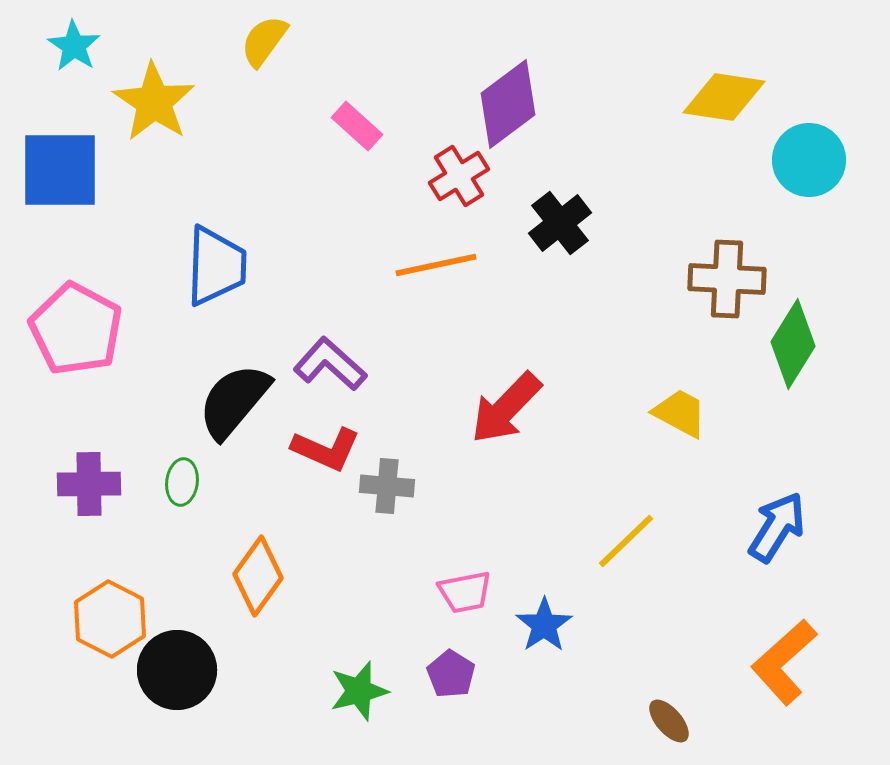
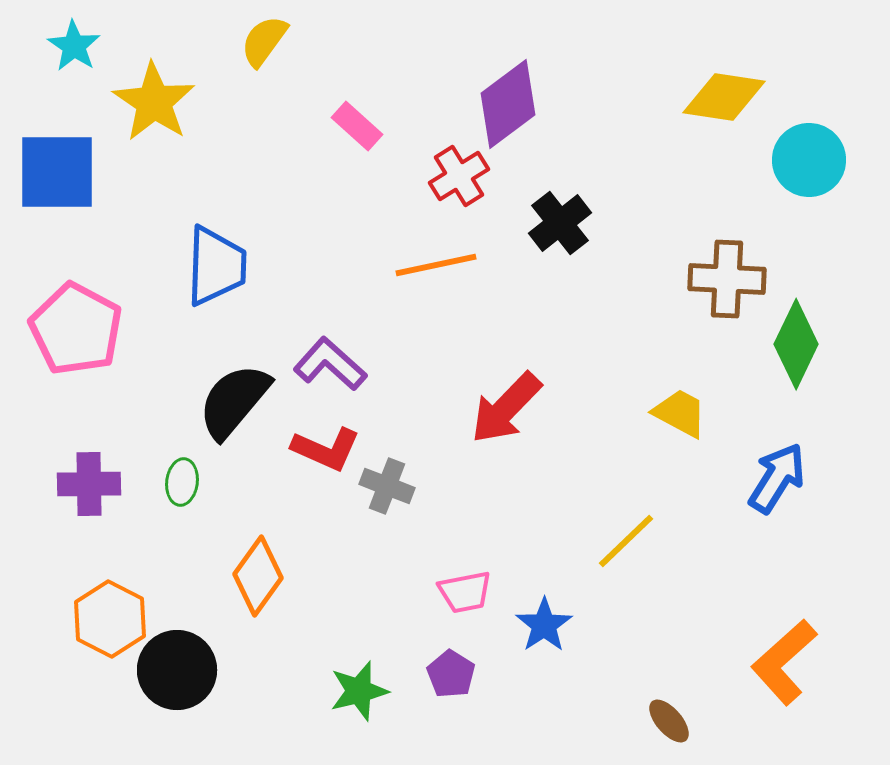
blue square: moved 3 px left, 2 px down
green diamond: moved 3 px right; rotated 6 degrees counterclockwise
gray cross: rotated 16 degrees clockwise
blue arrow: moved 49 px up
